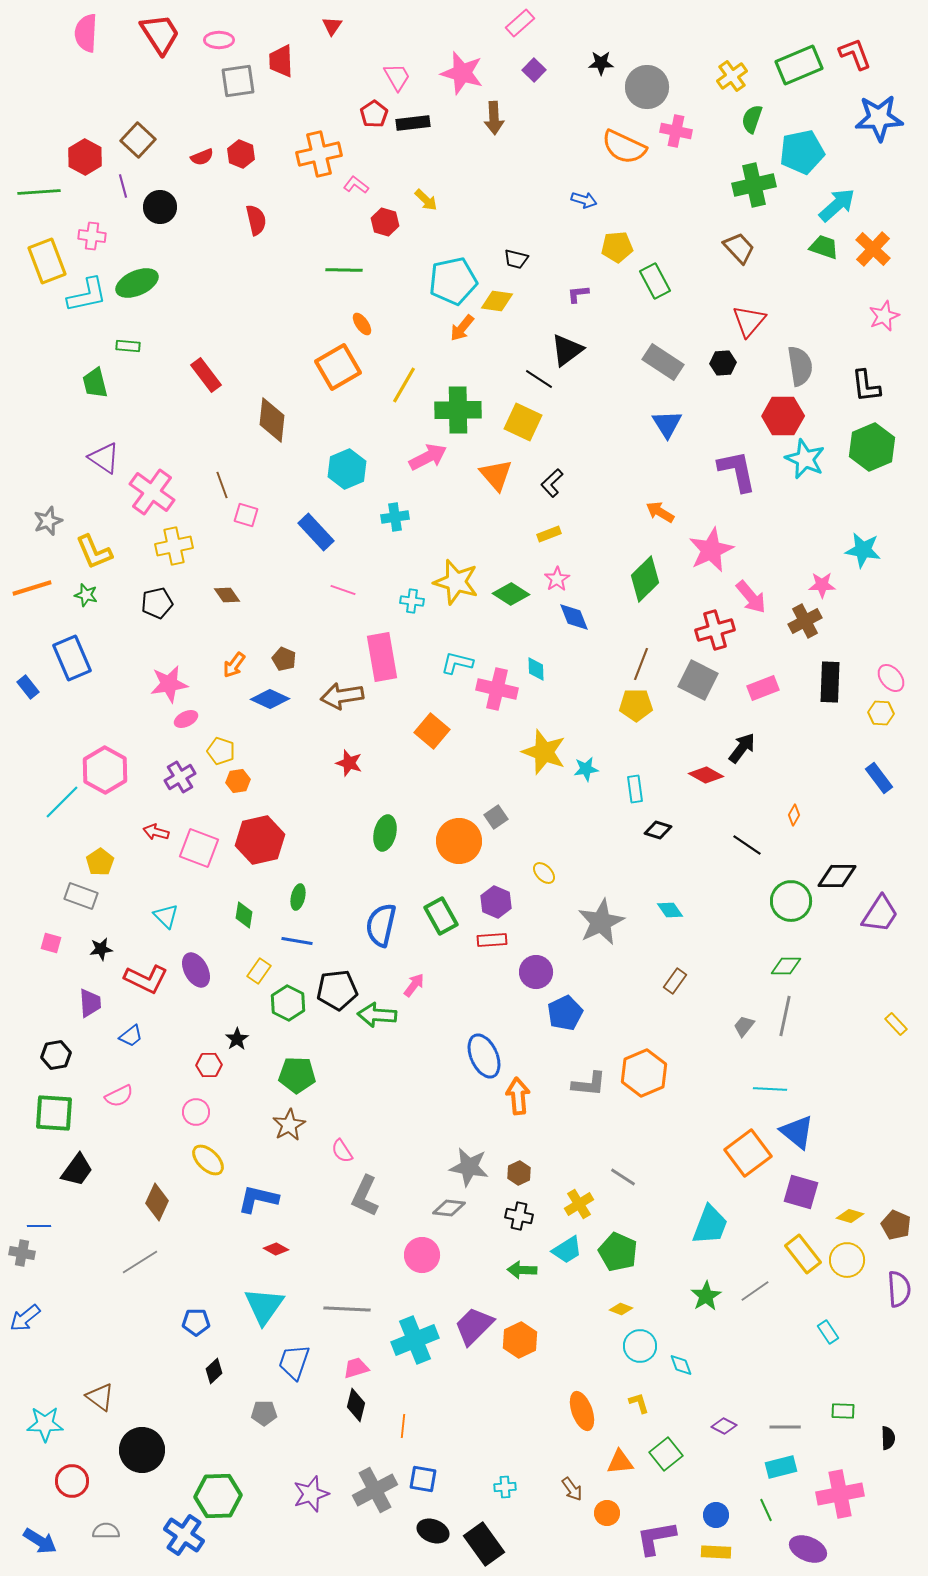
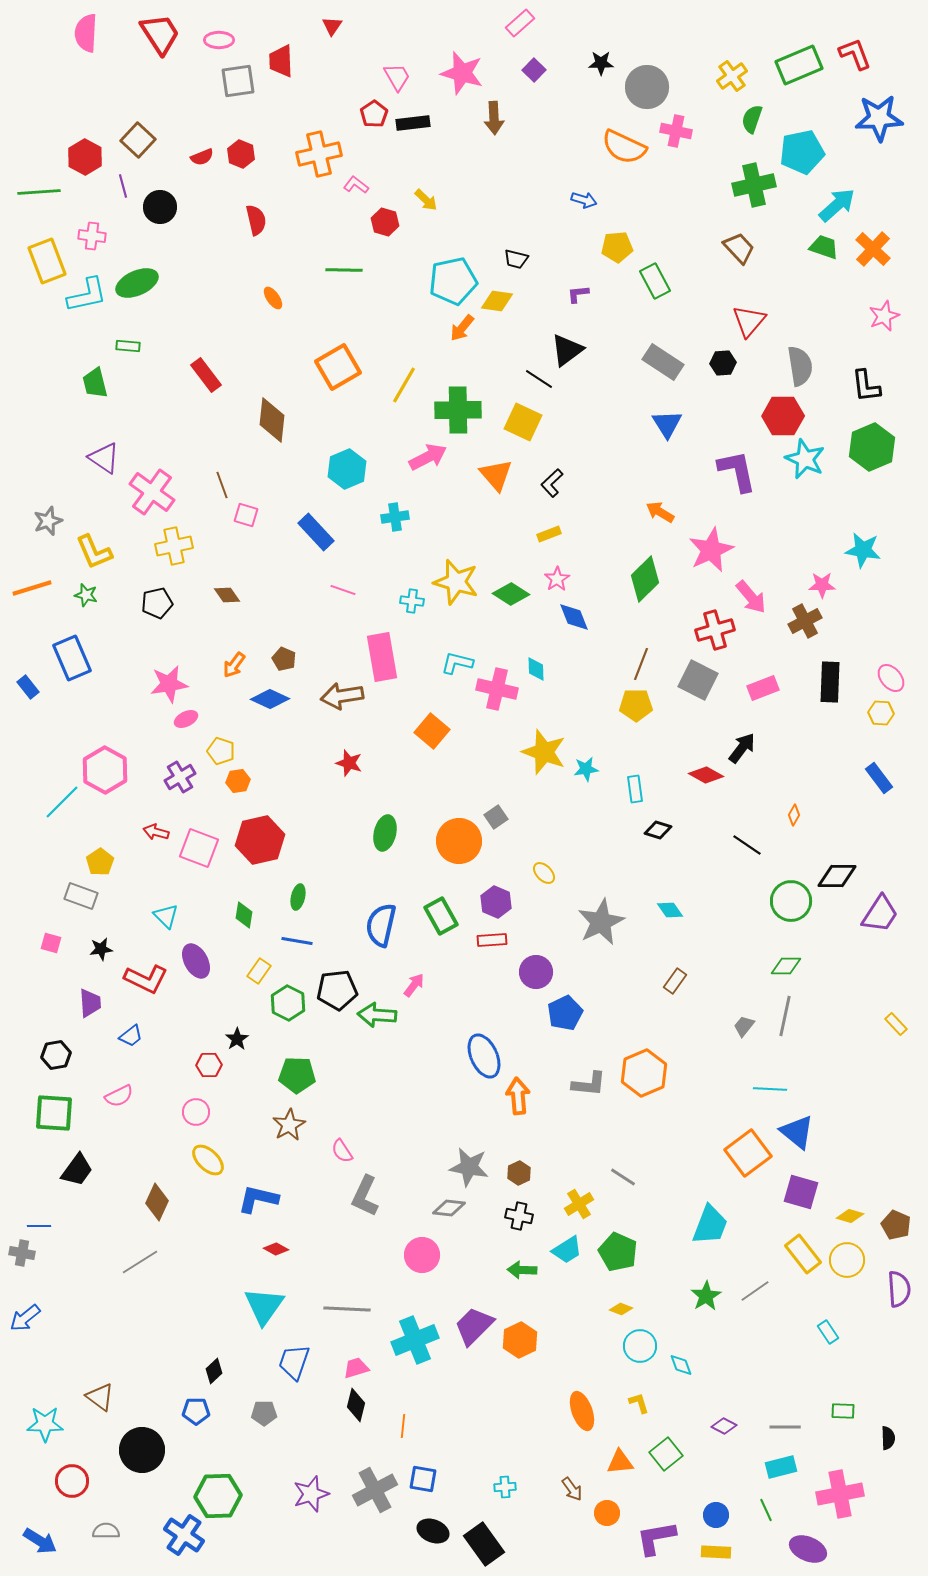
orange ellipse at (362, 324): moved 89 px left, 26 px up
purple ellipse at (196, 970): moved 9 px up
blue pentagon at (196, 1322): moved 89 px down
